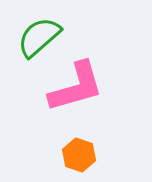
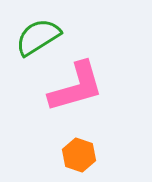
green semicircle: moved 1 px left; rotated 9 degrees clockwise
